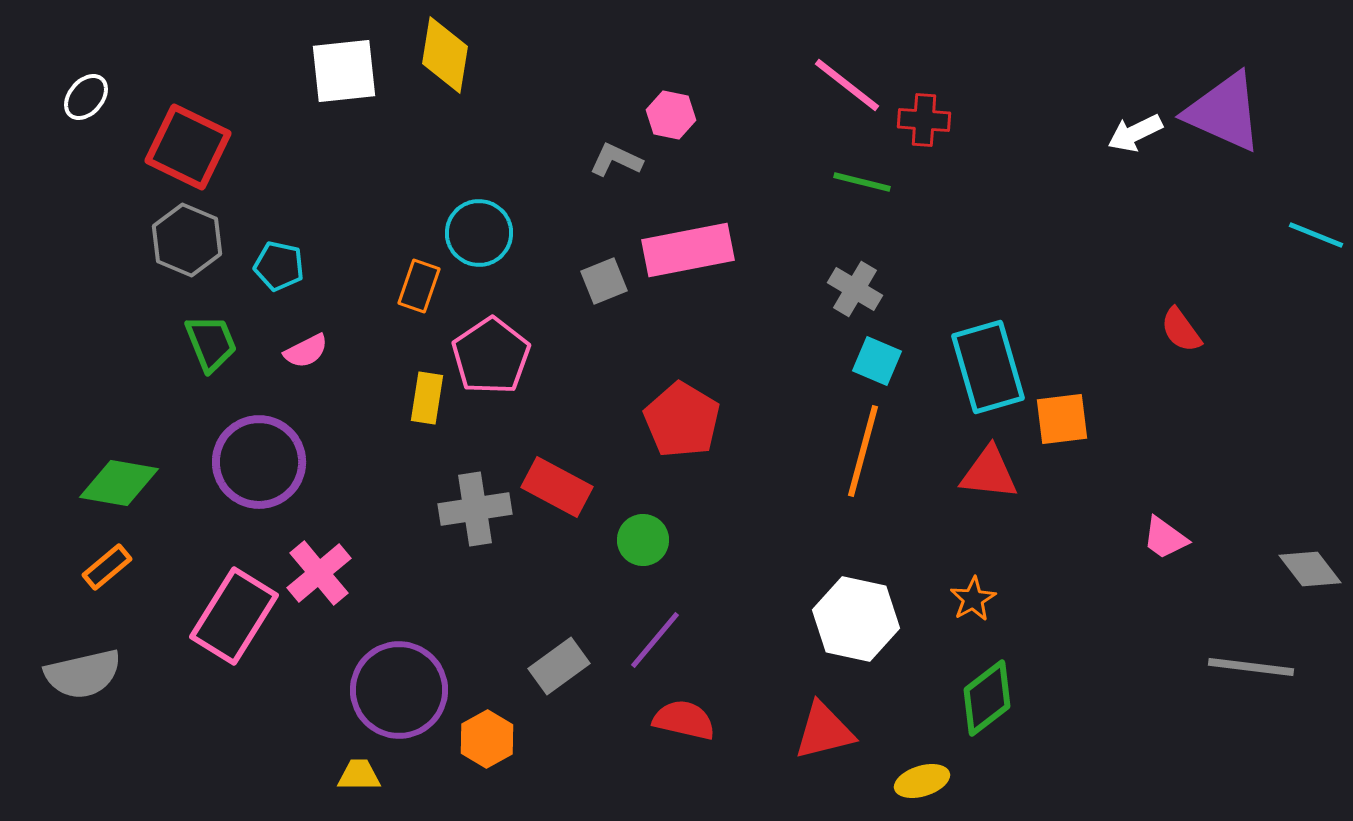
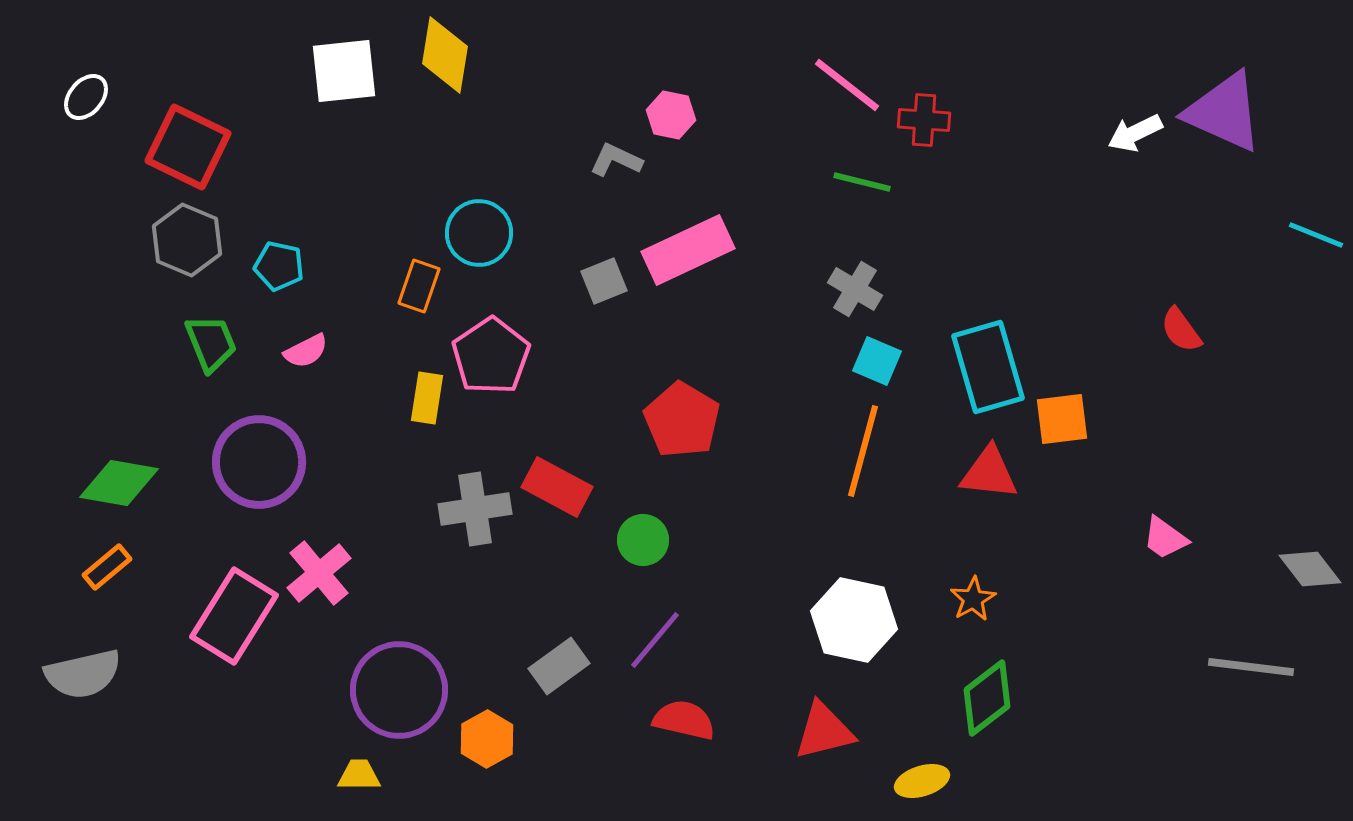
pink rectangle at (688, 250): rotated 14 degrees counterclockwise
white hexagon at (856, 619): moved 2 px left, 1 px down
